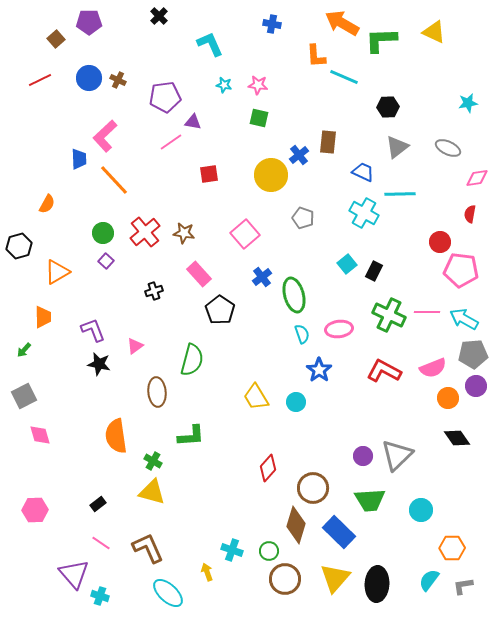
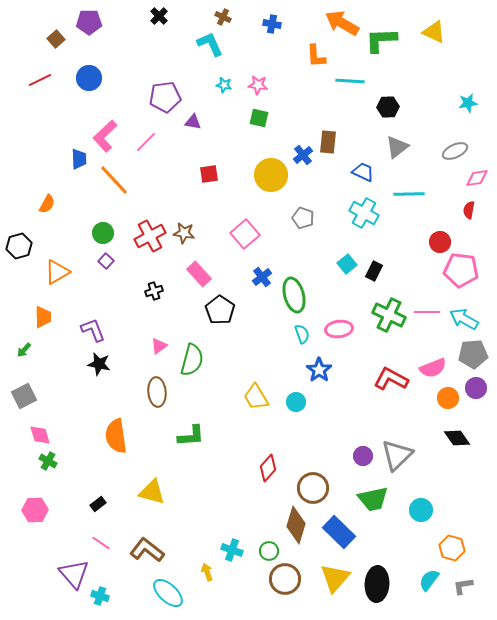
cyan line at (344, 77): moved 6 px right, 4 px down; rotated 20 degrees counterclockwise
brown cross at (118, 80): moved 105 px right, 63 px up
pink line at (171, 142): moved 25 px left; rotated 10 degrees counterclockwise
gray ellipse at (448, 148): moved 7 px right, 3 px down; rotated 50 degrees counterclockwise
blue cross at (299, 155): moved 4 px right
cyan line at (400, 194): moved 9 px right
red semicircle at (470, 214): moved 1 px left, 4 px up
red cross at (145, 232): moved 5 px right, 4 px down; rotated 12 degrees clockwise
pink triangle at (135, 346): moved 24 px right
red L-shape at (384, 371): moved 7 px right, 8 px down
purple circle at (476, 386): moved 2 px down
green cross at (153, 461): moved 105 px left
green trapezoid at (370, 500): moved 3 px right, 1 px up; rotated 8 degrees counterclockwise
brown L-shape at (148, 548): moved 1 px left, 2 px down; rotated 28 degrees counterclockwise
orange hexagon at (452, 548): rotated 15 degrees clockwise
